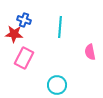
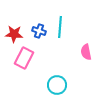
blue cross: moved 15 px right, 11 px down
pink semicircle: moved 4 px left
